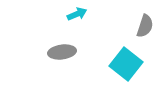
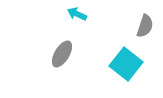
cyan arrow: rotated 132 degrees counterclockwise
gray ellipse: moved 2 px down; rotated 52 degrees counterclockwise
